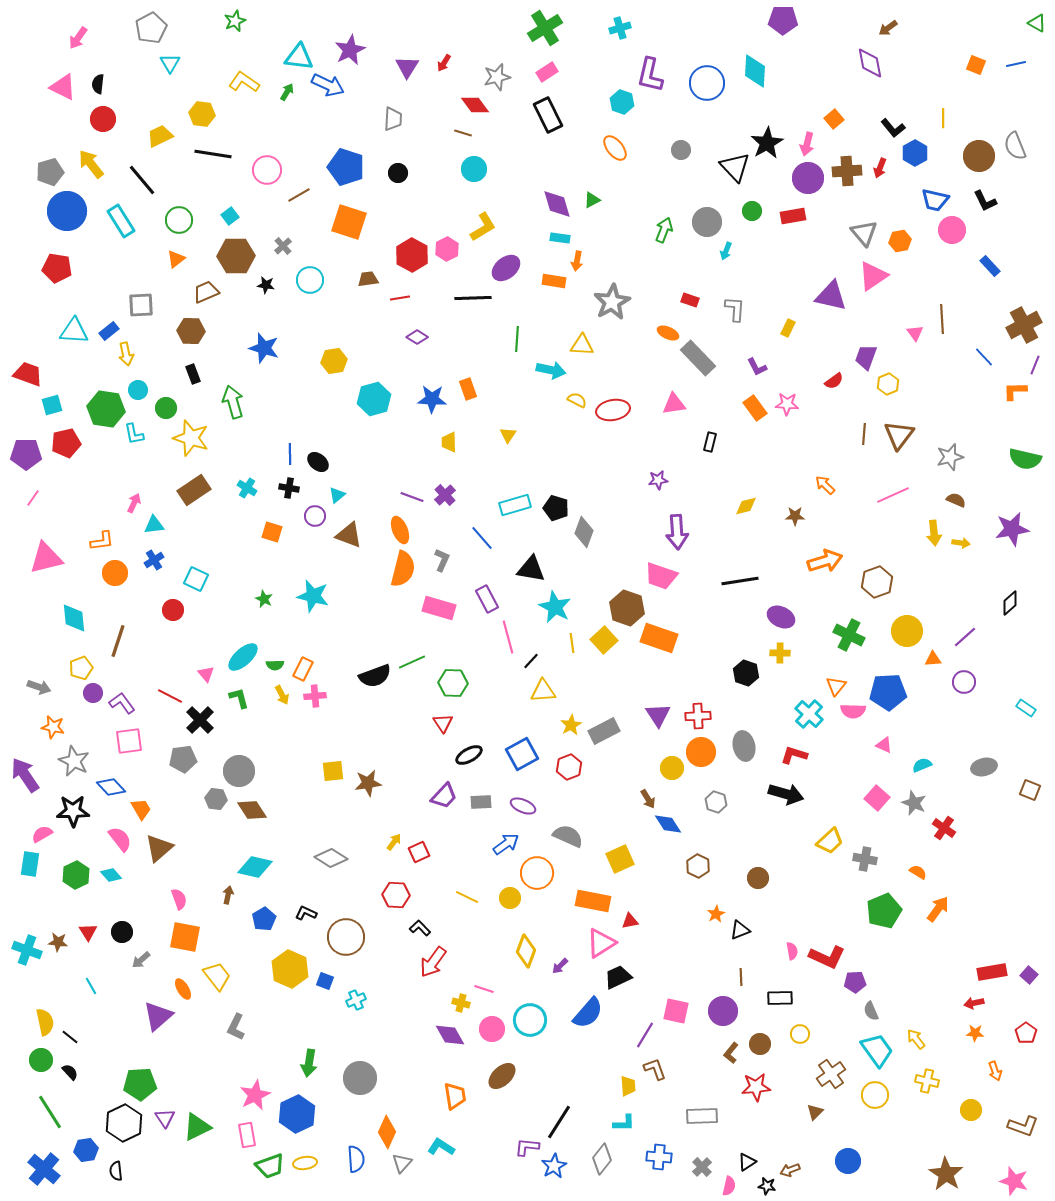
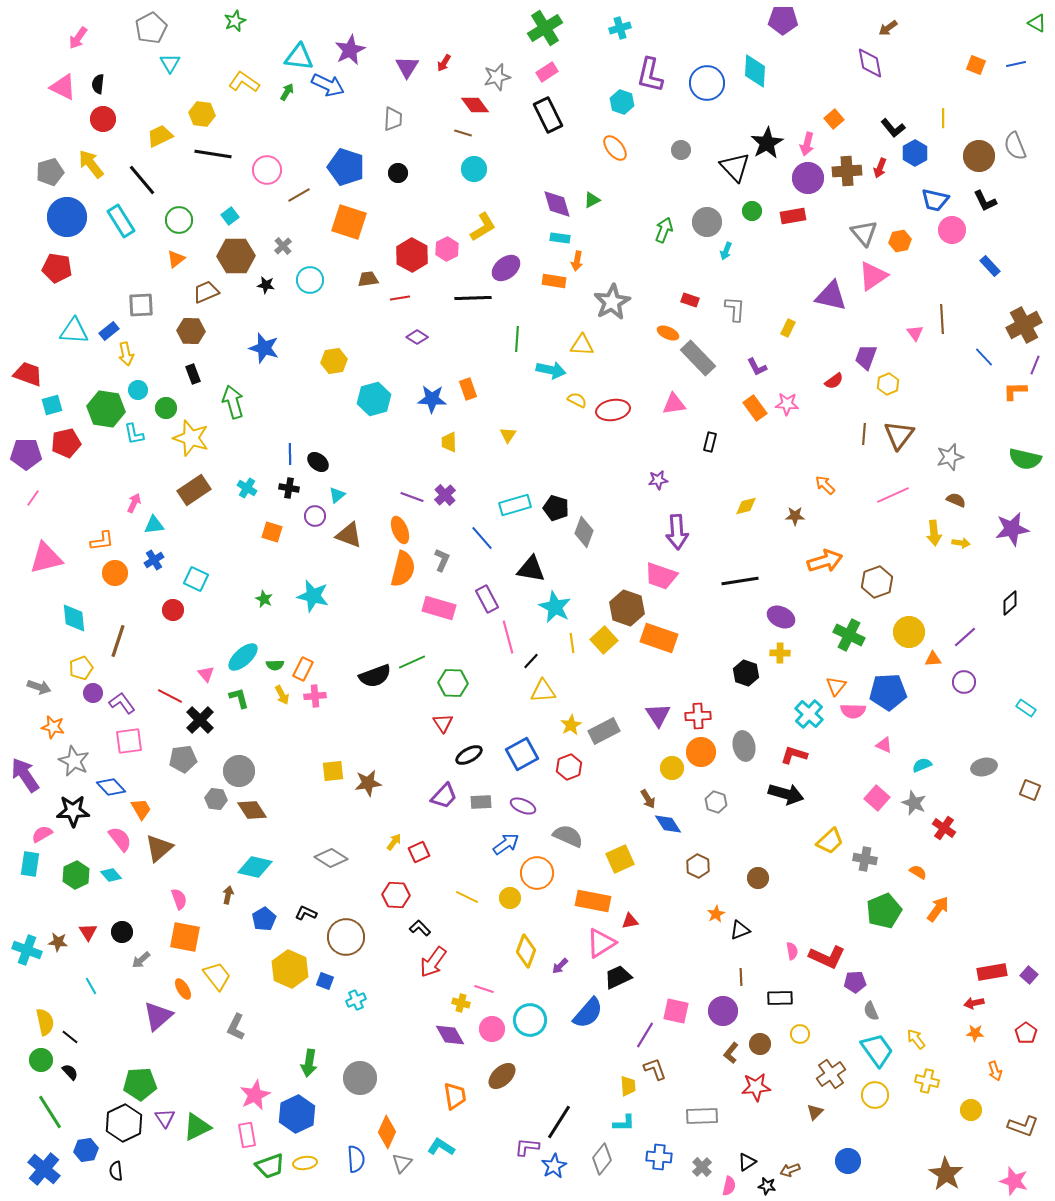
blue circle at (67, 211): moved 6 px down
yellow circle at (907, 631): moved 2 px right, 1 px down
